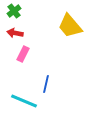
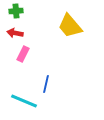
green cross: moved 2 px right; rotated 32 degrees clockwise
